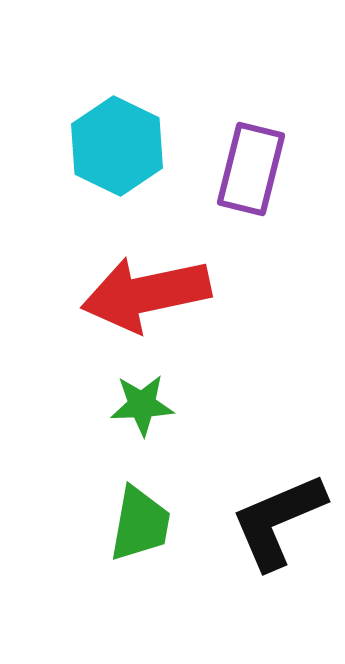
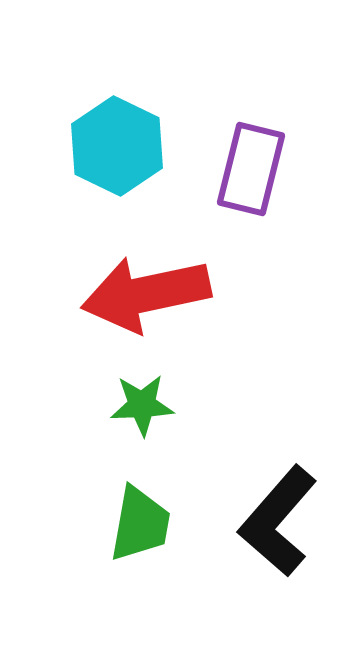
black L-shape: rotated 26 degrees counterclockwise
